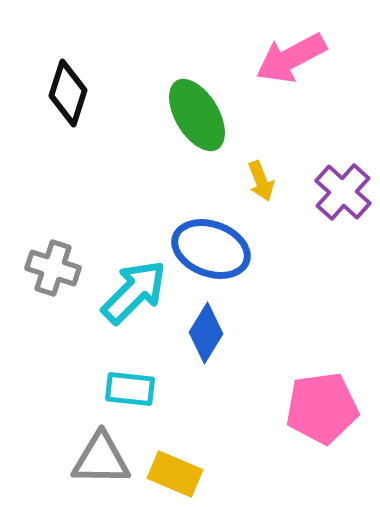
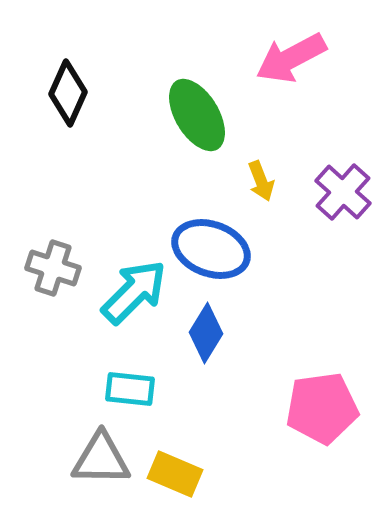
black diamond: rotated 6 degrees clockwise
